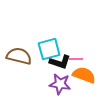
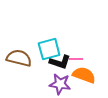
brown semicircle: moved 2 px down
